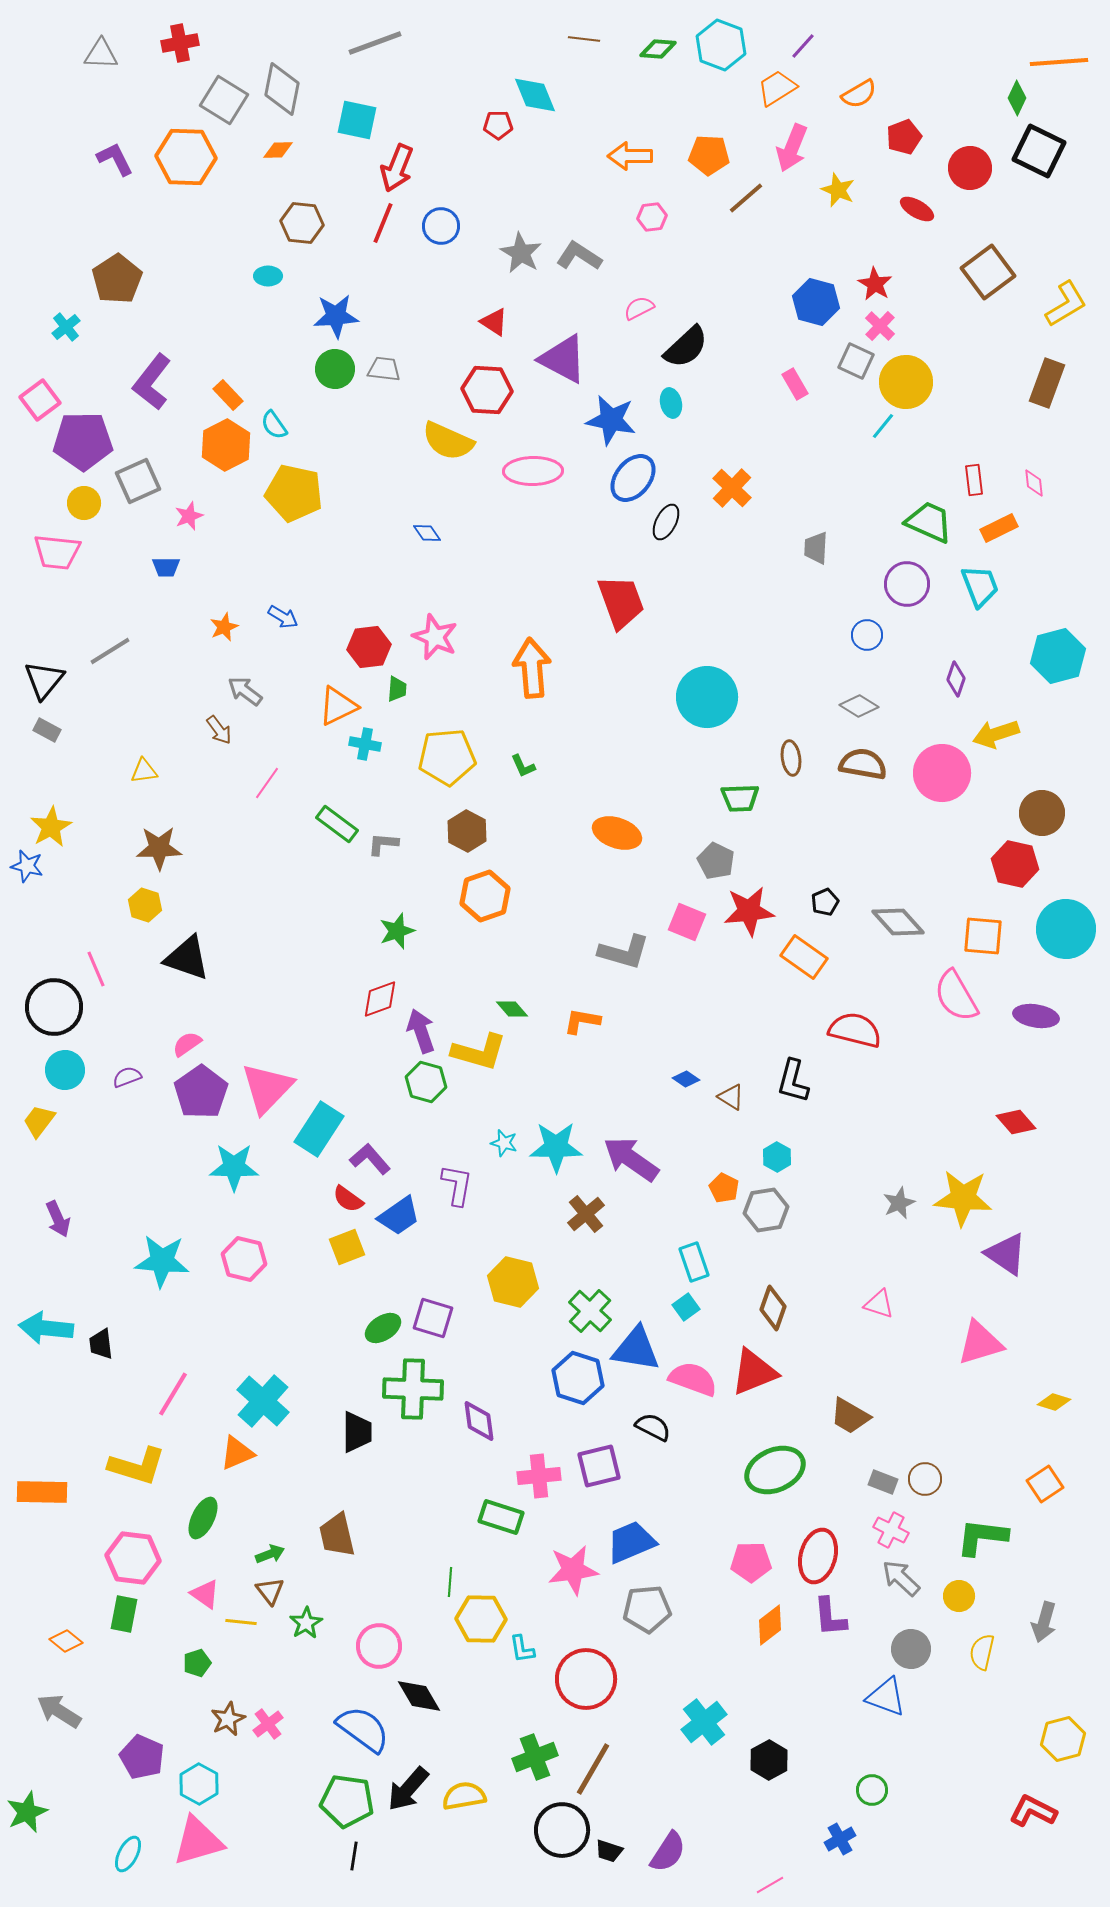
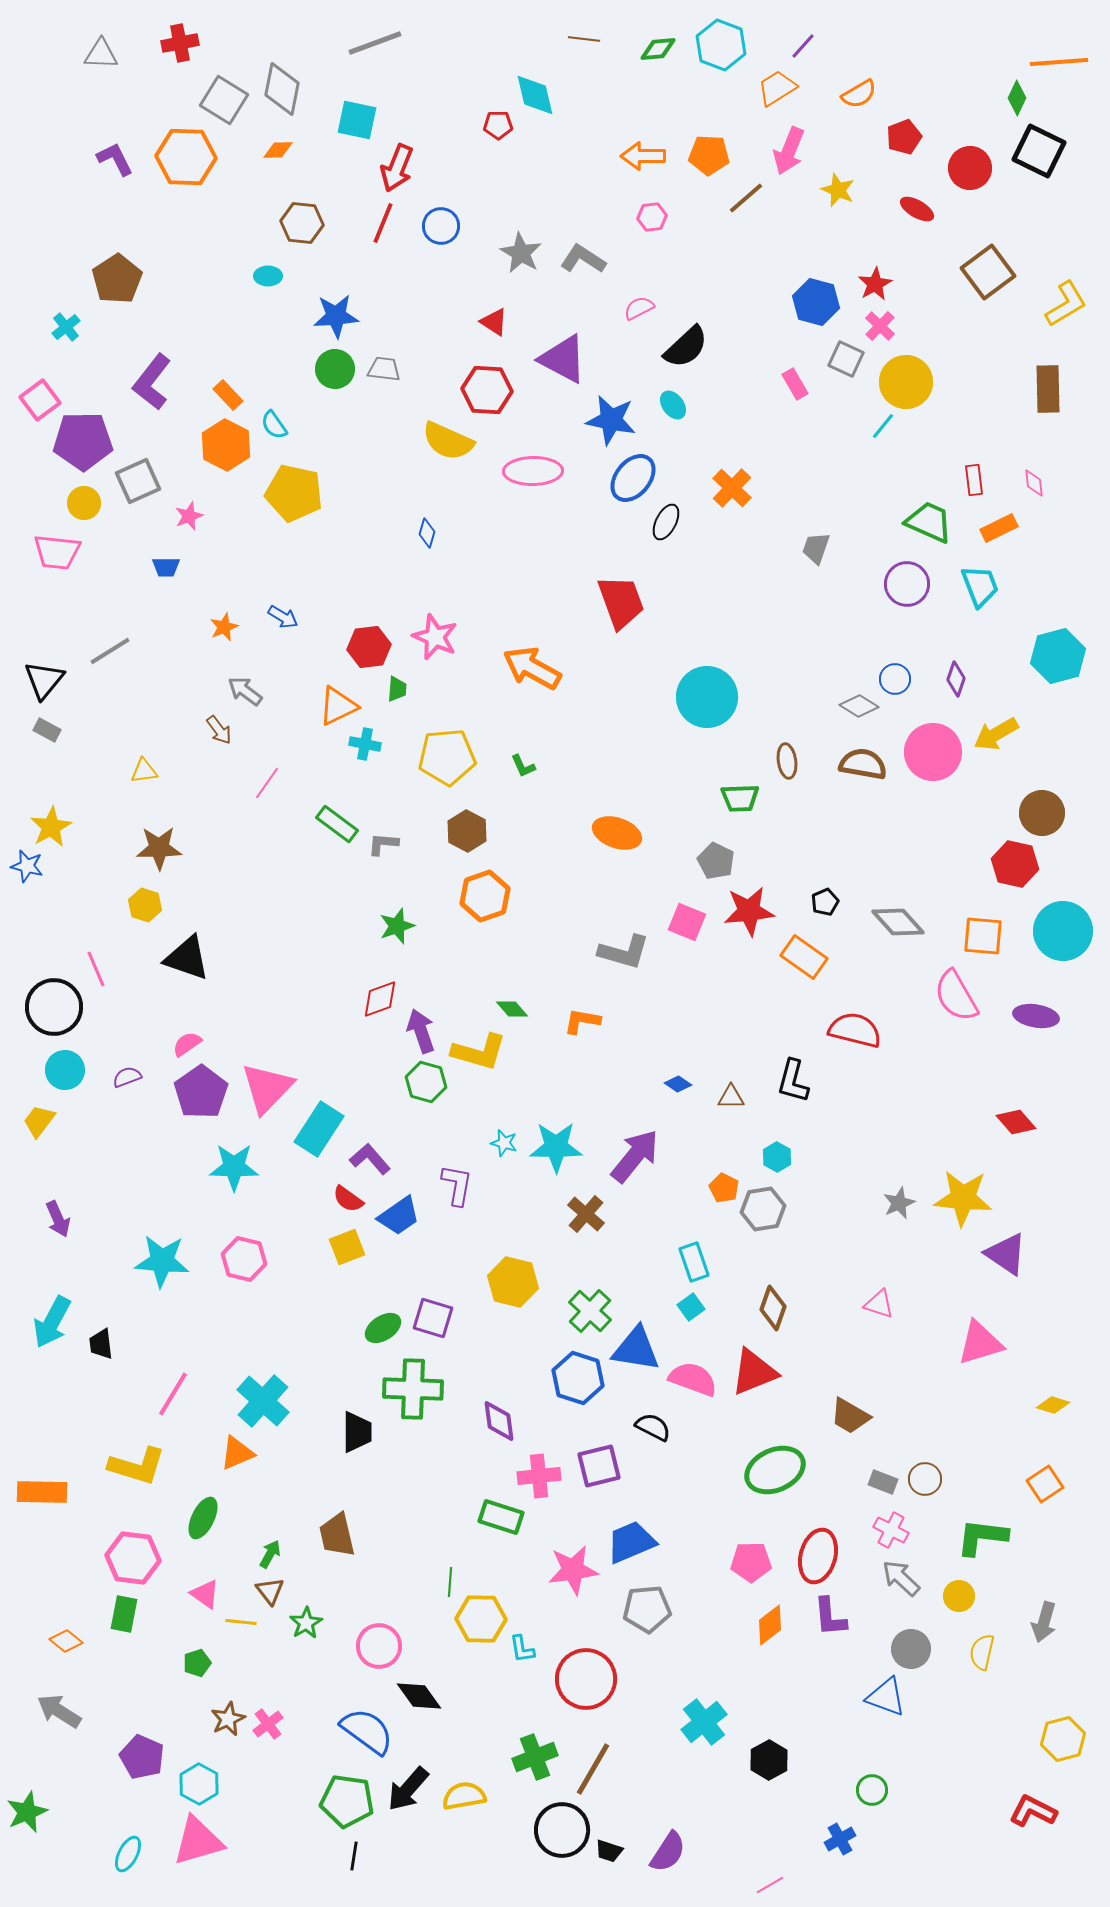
green diamond at (658, 49): rotated 9 degrees counterclockwise
cyan diamond at (535, 95): rotated 9 degrees clockwise
pink arrow at (792, 148): moved 3 px left, 3 px down
orange arrow at (630, 156): moved 13 px right
gray L-shape at (579, 256): moved 4 px right, 3 px down
red star at (875, 284): rotated 12 degrees clockwise
gray square at (856, 361): moved 10 px left, 2 px up
brown rectangle at (1047, 383): moved 1 px right, 6 px down; rotated 21 degrees counterclockwise
cyan ellipse at (671, 403): moved 2 px right, 2 px down; rotated 24 degrees counterclockwise
orange hexagon at (226, 445): rotated 6 degrees counterclockwise
blue diamond at (427, 533): rotated 52 degrees clockwise
gray trapezoid at (816, 548): rotated 16 degrees clockwise
blue circle at (867, 635): moved 28 px right, 44 px down
orange arrow at (532, 668): rotated 56 degrees counterclockwise
yellow arrow at (996, 734): rotated 12 degrees counterclockwise
brown ellipse at (791, 758): moved 4 px left, 3 px down
pink circle at (942, 773): moved 9 px left, 21 px up
cyan circle at (1066, 929): moved 3 px left, 2 px down
green star at (397, 931): moved 5 px up
blue diamond at (686, 1079): moved 8 px left, 5 px down
brown triangle at (731, 1097): rotated 32 degrees counterclockwise
purple arrow at (631, 1159): moved 4 px right, 3 px up; rotated 94 degrees clockwise
gray hexagon at (766, 1210): moved 3 px left, 1 px up
brown cross at (586, 1214): rotated 9 degrees counterclockwise
cyan square at (686, 1307): moved 5 px right
cyan arrow at (46, 1328): moved 6 px right, 6 px up; rotated 68 degrees counterclockwise
yellow diamond at (1054, 1402): moved 1 px left, 3 px down
purple diamond at (479, 1421): moved 20 px right
green arrow at (270, 1554): rotated 40 degrees counterclockwise
black diamond at (419, 1696): rotated 6 degrees counterclockwise
blue semicircle at (363, 1729): moved 4 px right, 2 px down
